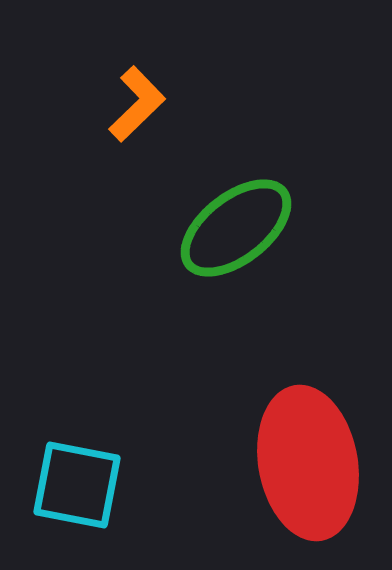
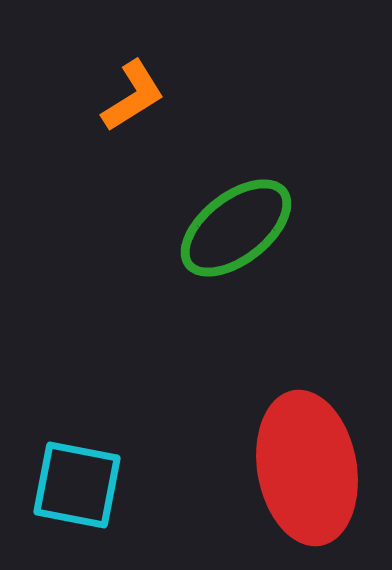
orange L-shape: moved 4 px left, 8 px up; rotated 12 degrees clockwise
red ellipse: moved 1 px left, 5 px down
